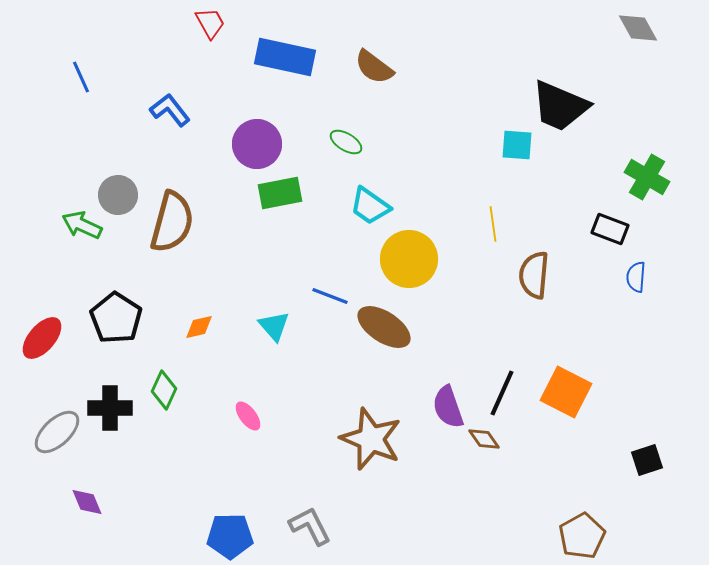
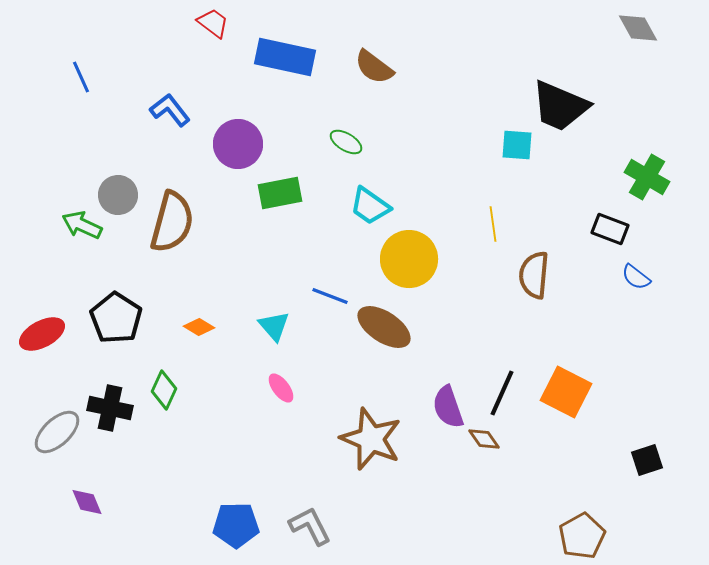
red trapezoid at (210, 23): moved 3 px right; rotated 24 degrees counterclockwise
purple circle at (257, 144): moved 19 px left
blue semicircle at (636, 277): rotated 56 degrees counterclockwise
orange diamond at (199, 327): rotated 44 degrees clockwise
red ellipse at (42, 338): moved 4 px up; rotated 21 degrees clockwise
black cross at (110, 408): rotated 12 degrees clockwise
pink ellipse at (248, 416): moved 33 px right, 28 px up
blue pentagon at (230, 536): moved 6 px right, 11 px up
